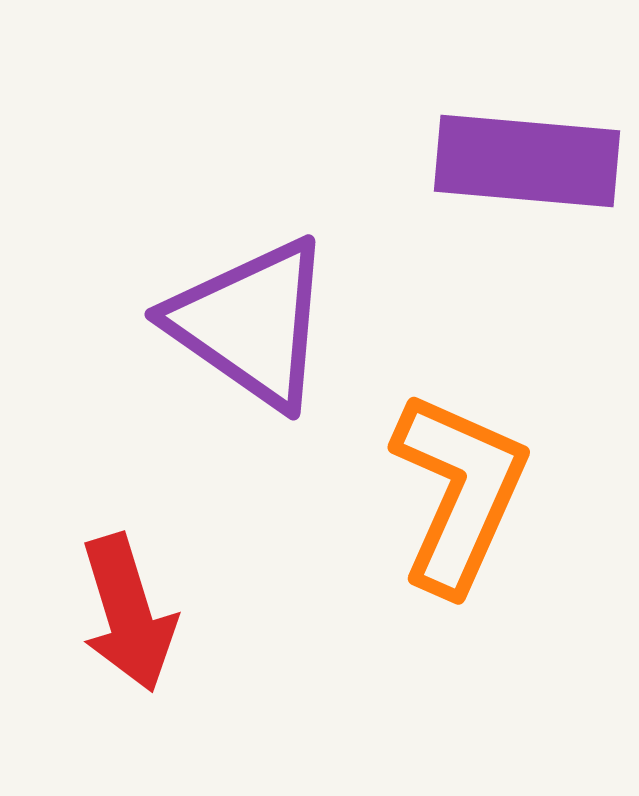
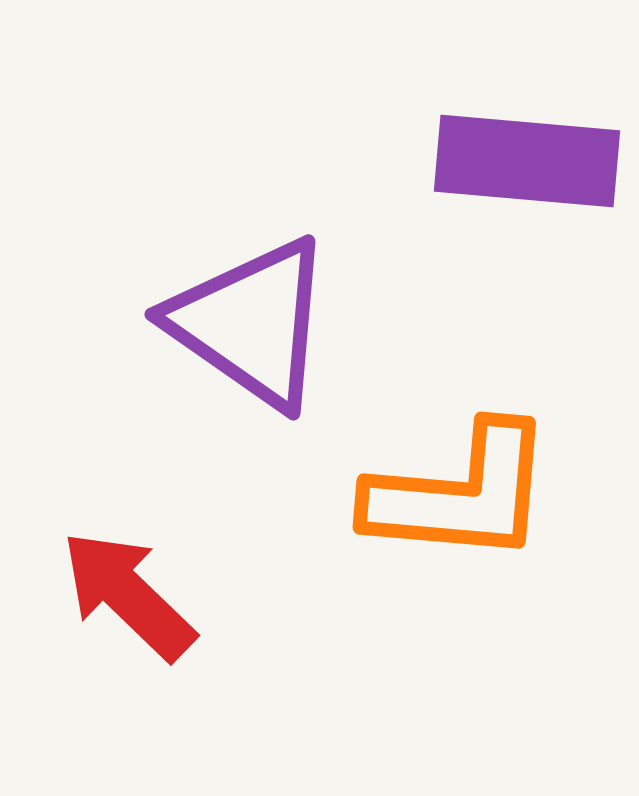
orange L-shape: moved 1 px right, 2 px down; rotated 71 degrees clockwise
red arrow: moved 18 px up; rotated 151 degrees clockwise
